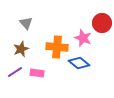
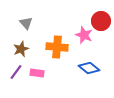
red circle: moved 1 px left, 2 px up
pink star: moved 1 px right, 3 px up
blue diamond: moved 10 px right, 5 px down
purple line: moved 1 px right; rotated 21 degrees counterclockwise
